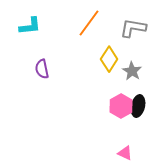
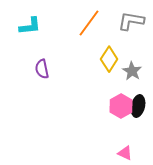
gray L-shape: moved 2 px left, 7 px up
